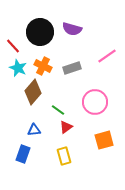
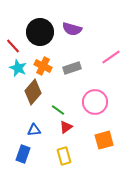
pink line: moved 4 px right, 1 px down
